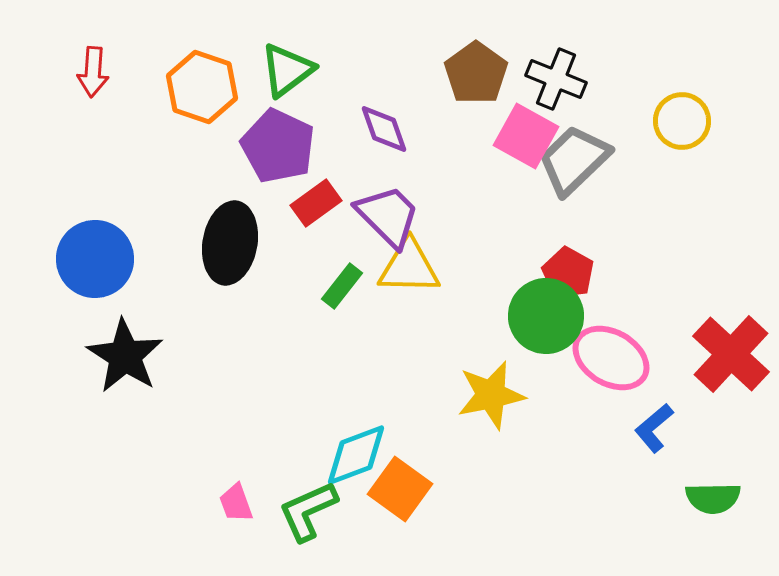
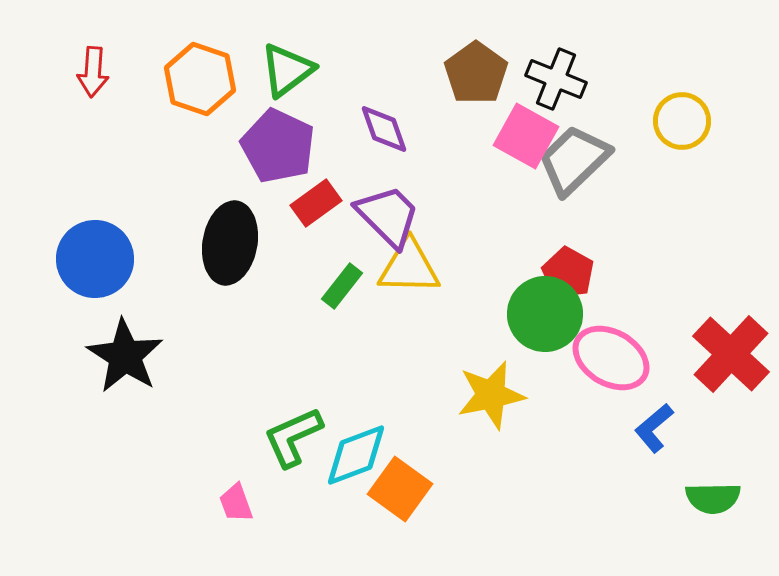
orange hexagon: moved 2 px left, 8 px up
green circle: moved 1 px left, 2 px up
green L-shape: moved 15 px left, 74 px up
